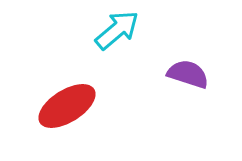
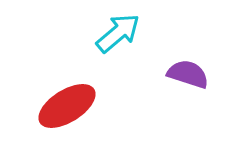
cyan arrow: moved 1 px right, 3 px down
